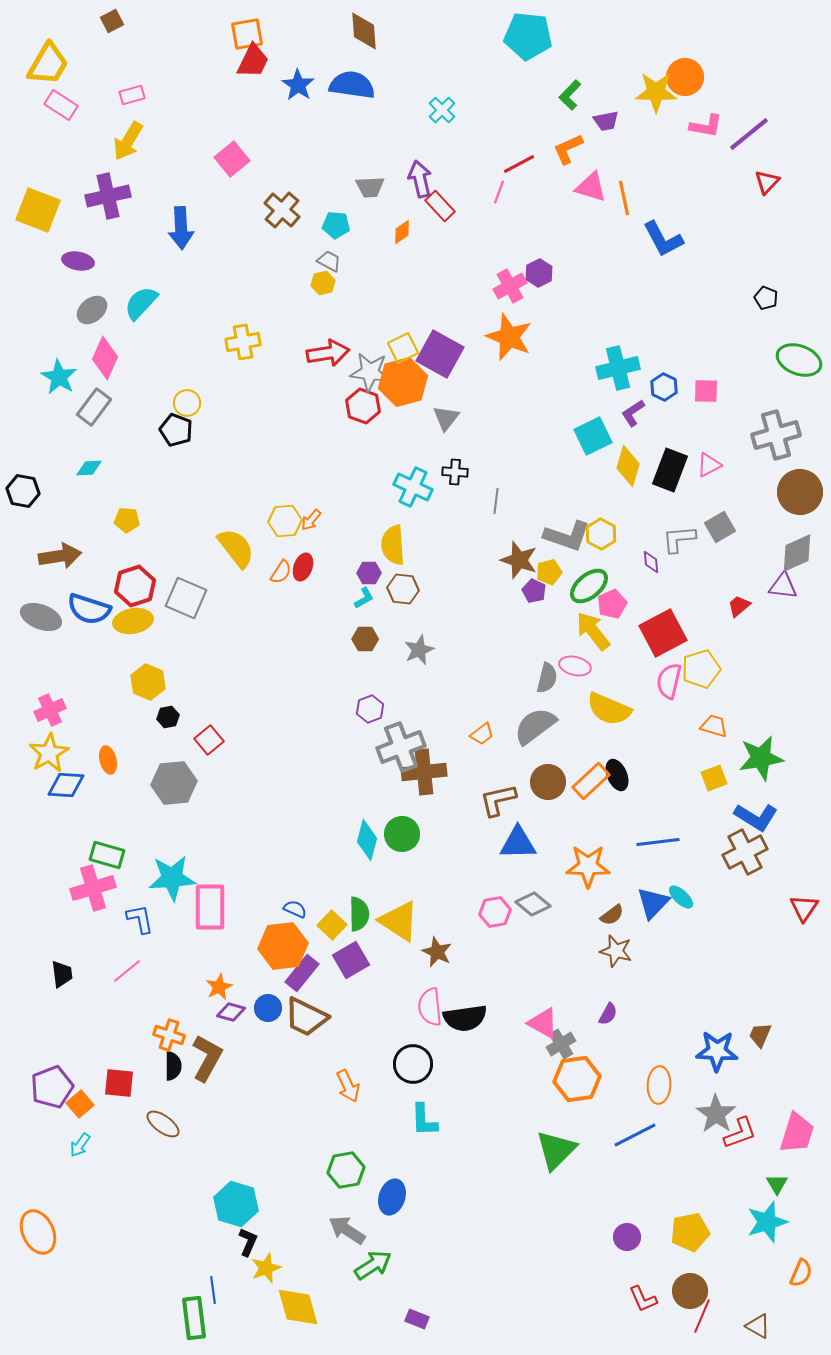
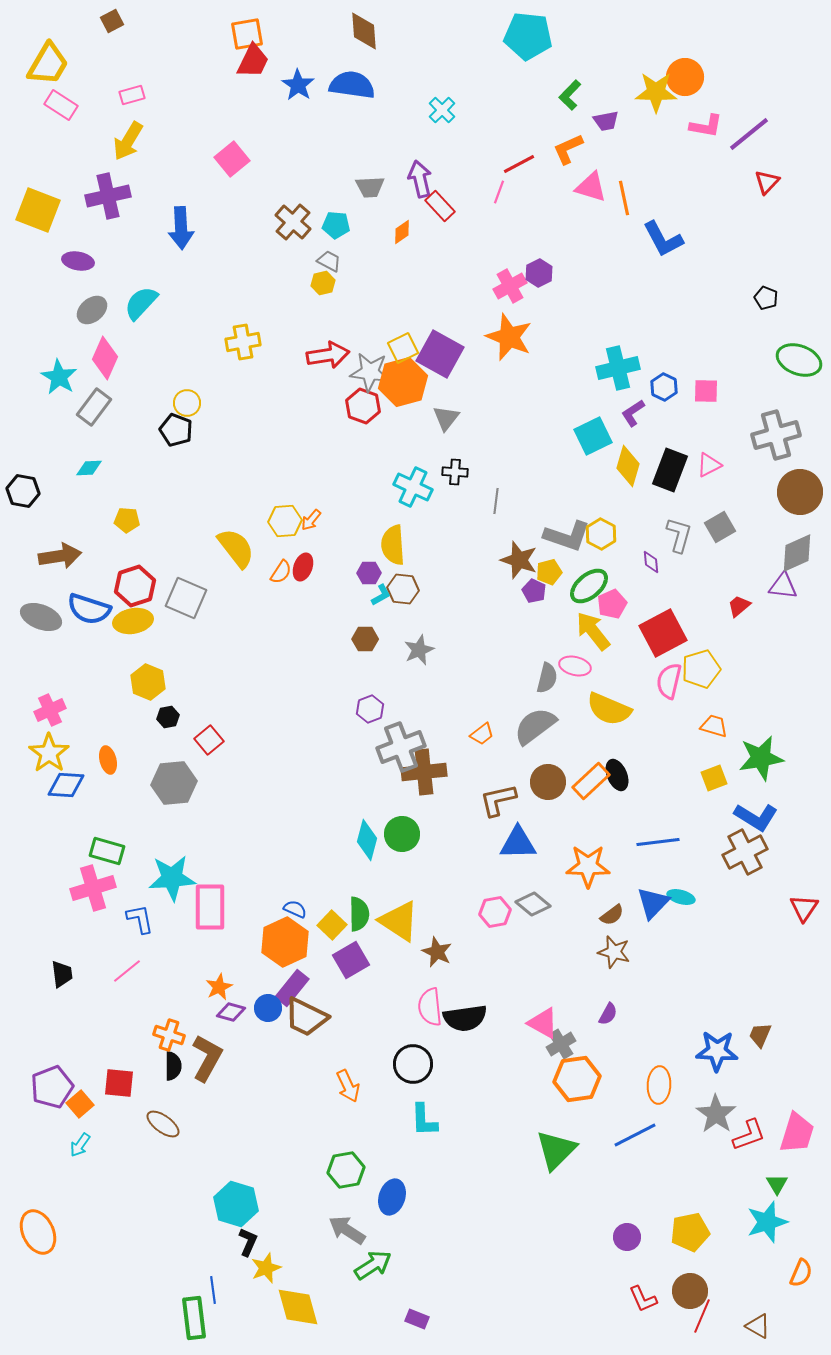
brown cross at (282, 210): moved 11 px right, 12 px down
red arrow at (328, 353): moved 2 px down
gray L-shape at (679, 539): moved 4 px up; rotated 111 degrees clockwise
cyan L-shape at (364, 598): moved 17 px right, 3 px up
yellow star at (49, 753): rotated 6 degrees counterclockwise
green rectangle at (107, 855): moved 4 px up
cyan ellipse at (681, 897): rotated 28 degrees counterclockwise
orange hexagon at (283, 946): moved 2 px right, 4 px up; rotated 18 degrees counterclockwise
brown star at (616, 951): moved 2 px left, 1 px down
purple rectangle at (302, 973): moved 10 px left, 15 px down
red L-shape at (740, 1133): moved 9 px right, 2 px down
